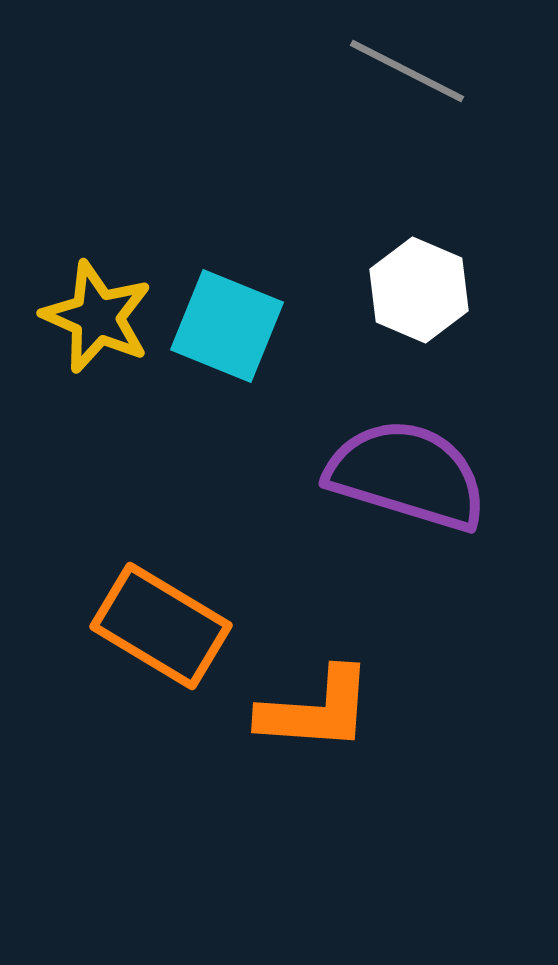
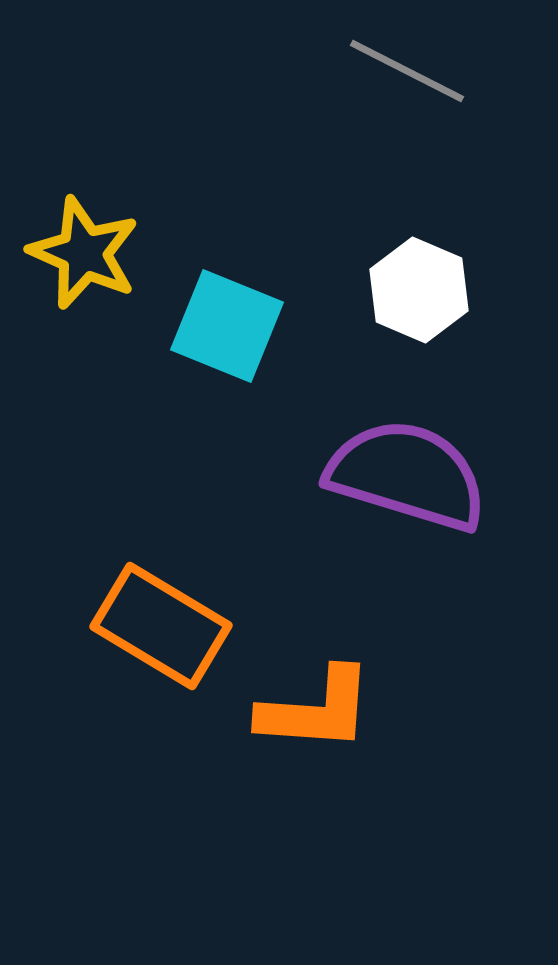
yellow star: moved 13 px left, 64 px up
